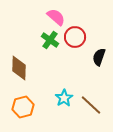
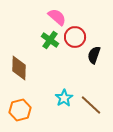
pink semicircle: moved 1 px right
black semicircle: moved 5 px left, 2 px up
orange hexagon: moved 3 px left, 3 px down
